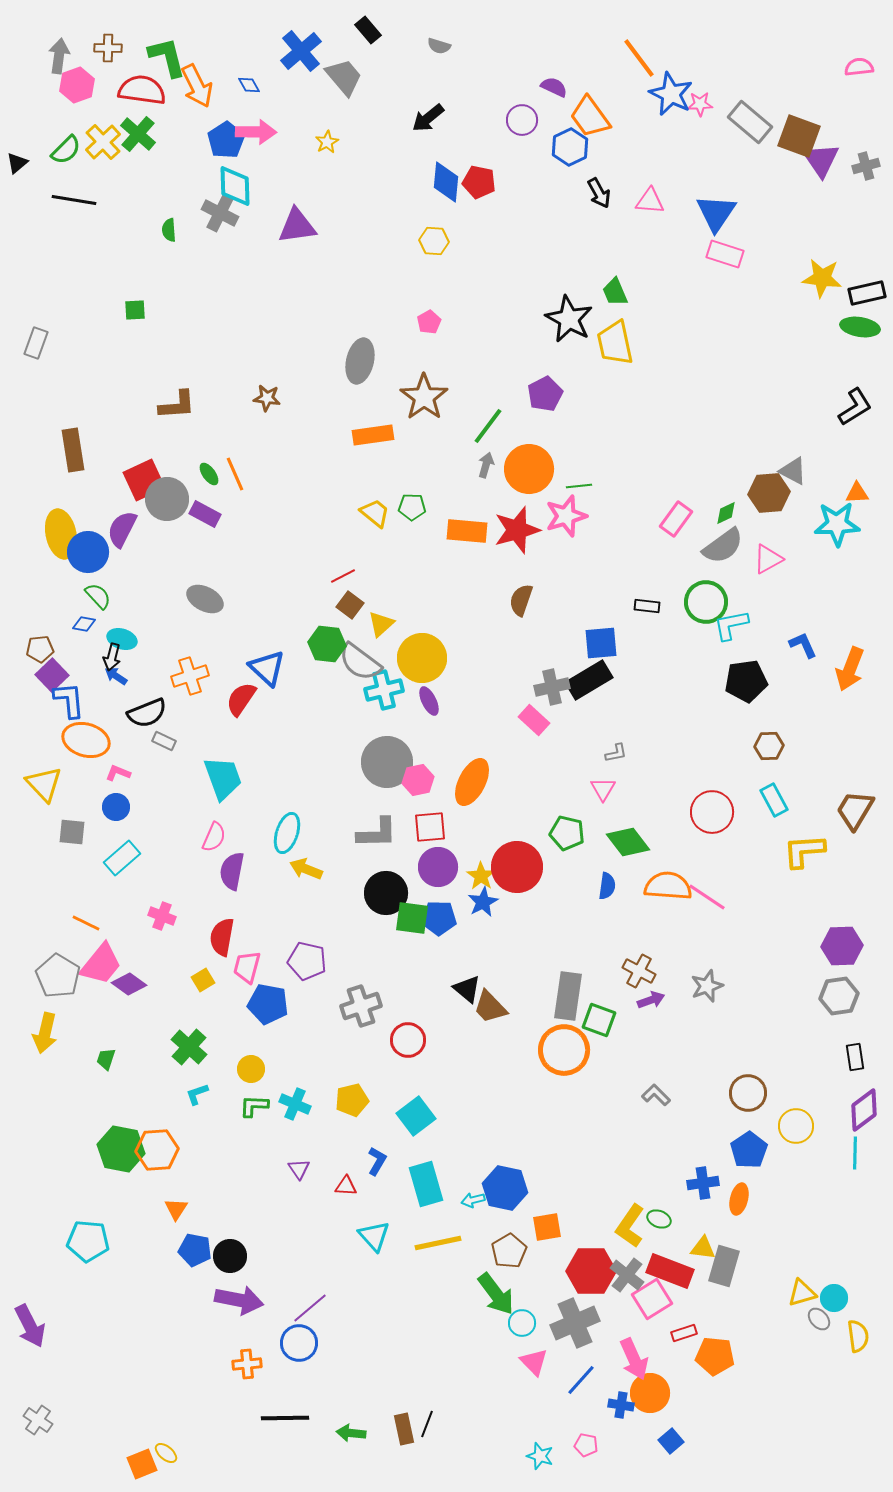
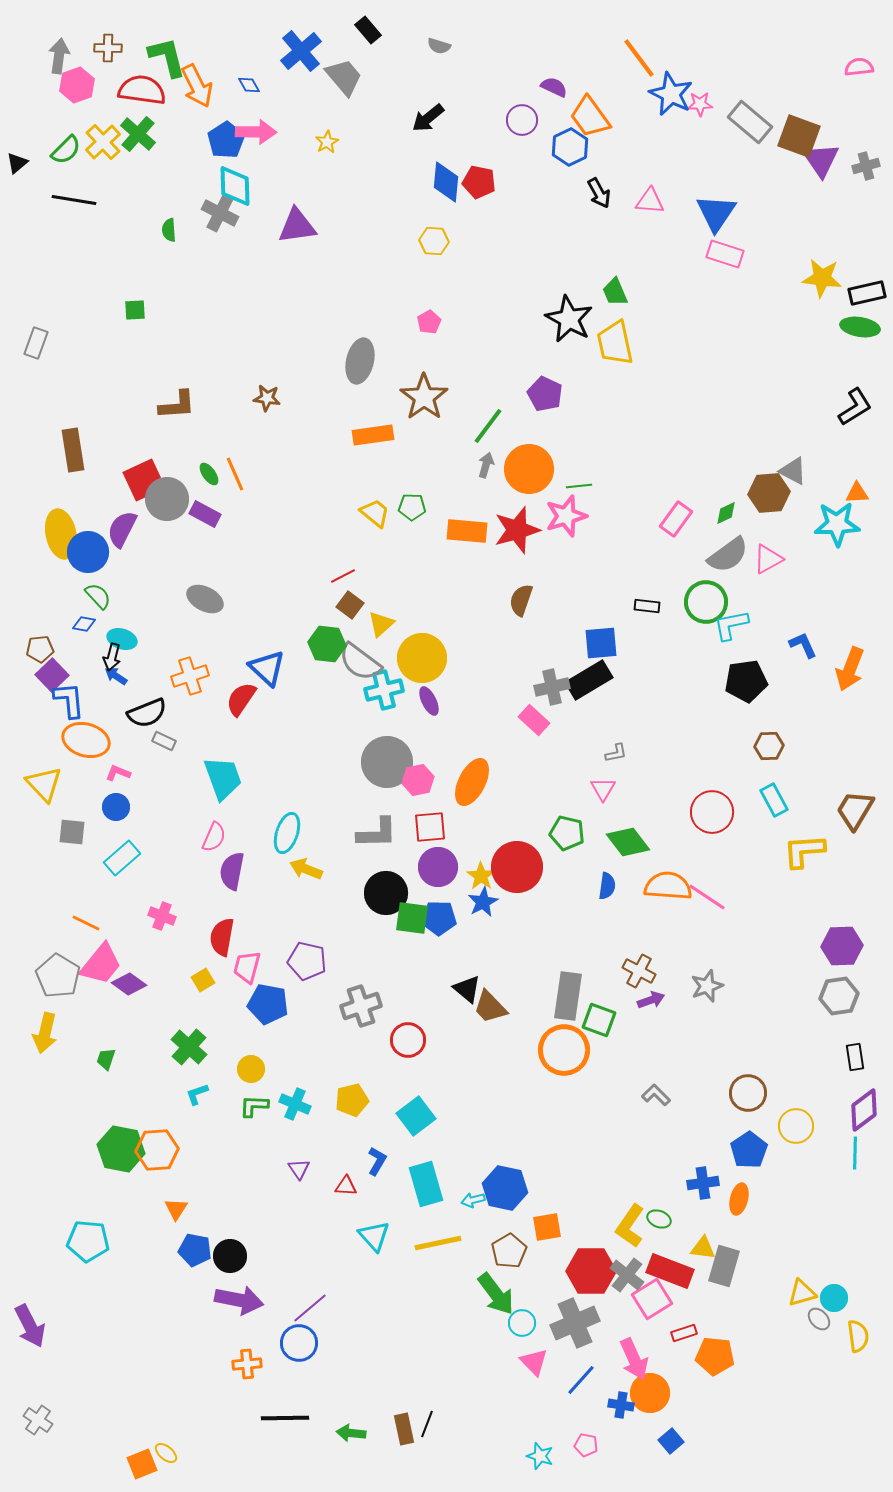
purple pentagon at (545, 394): rotated 20 degrees counterclockwise
gray semicircle at (723, 546): moved 5 px right, 9 px down
